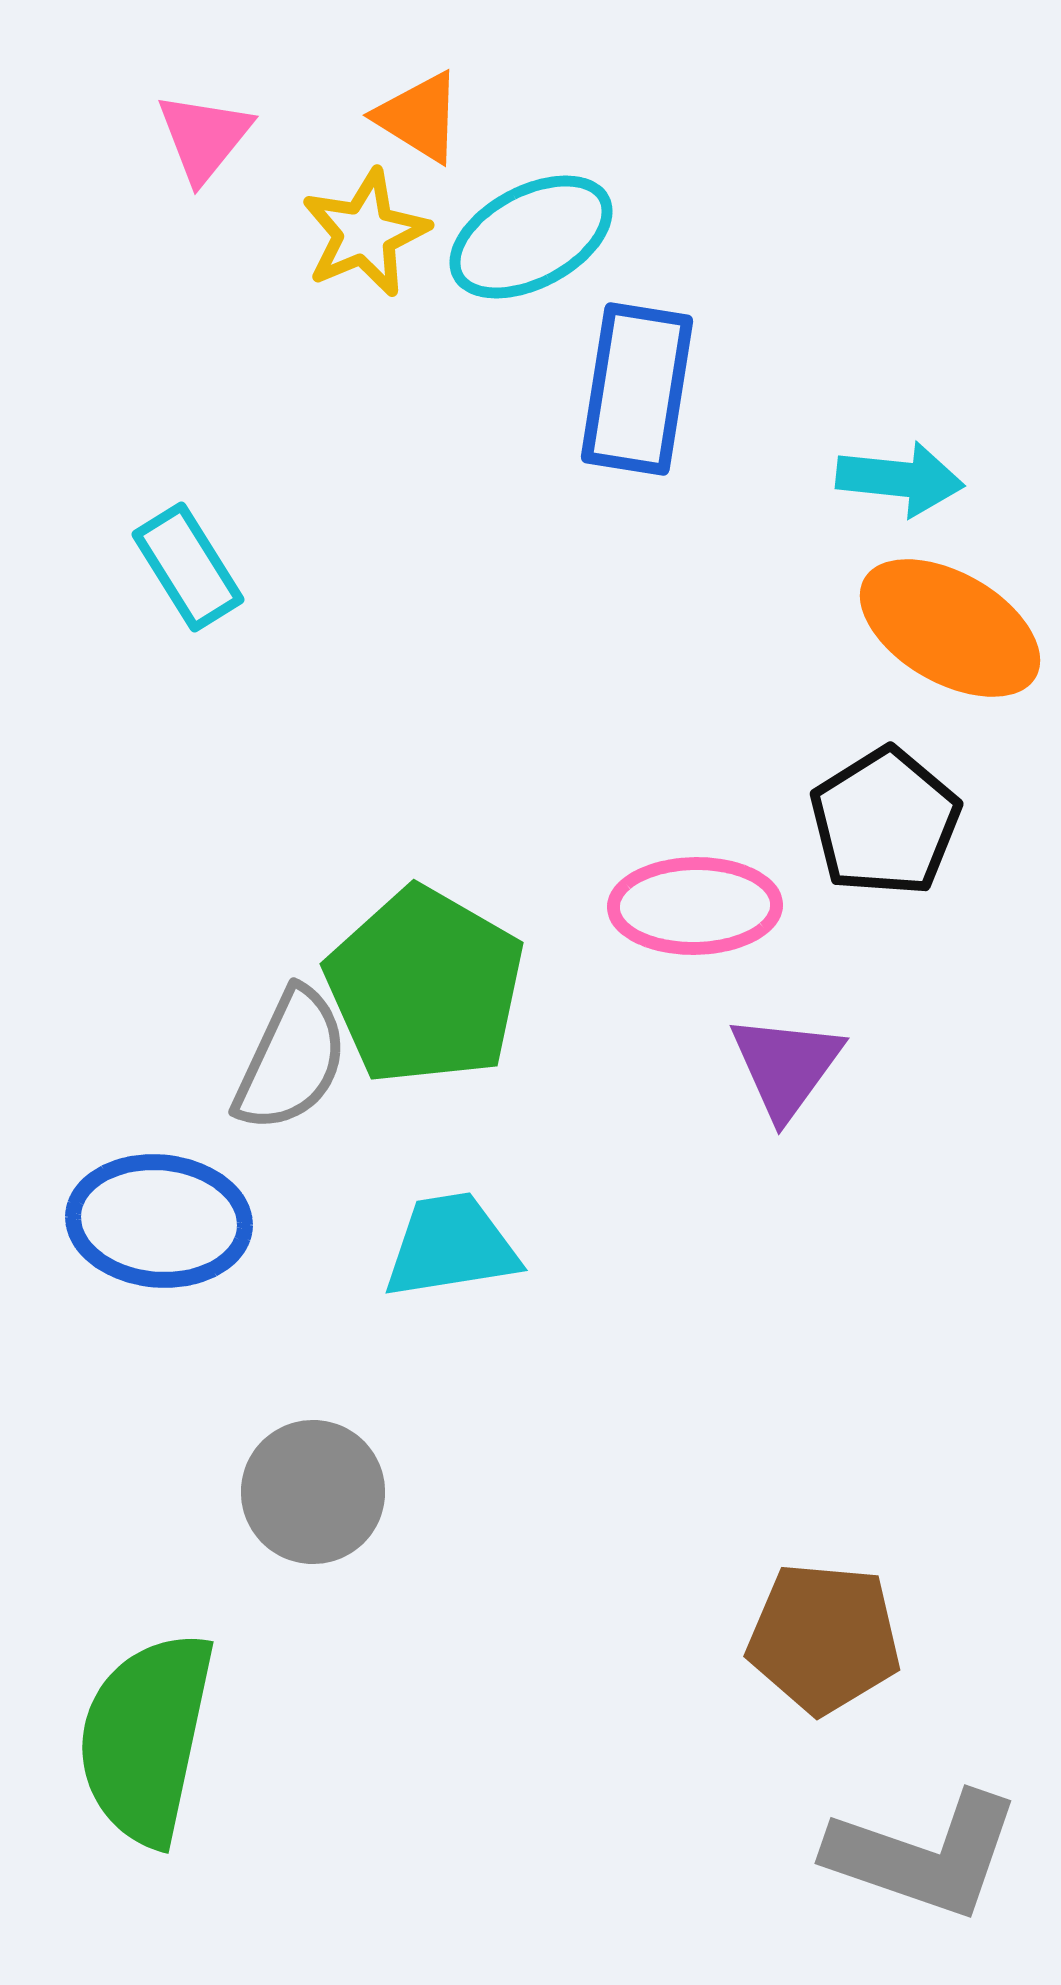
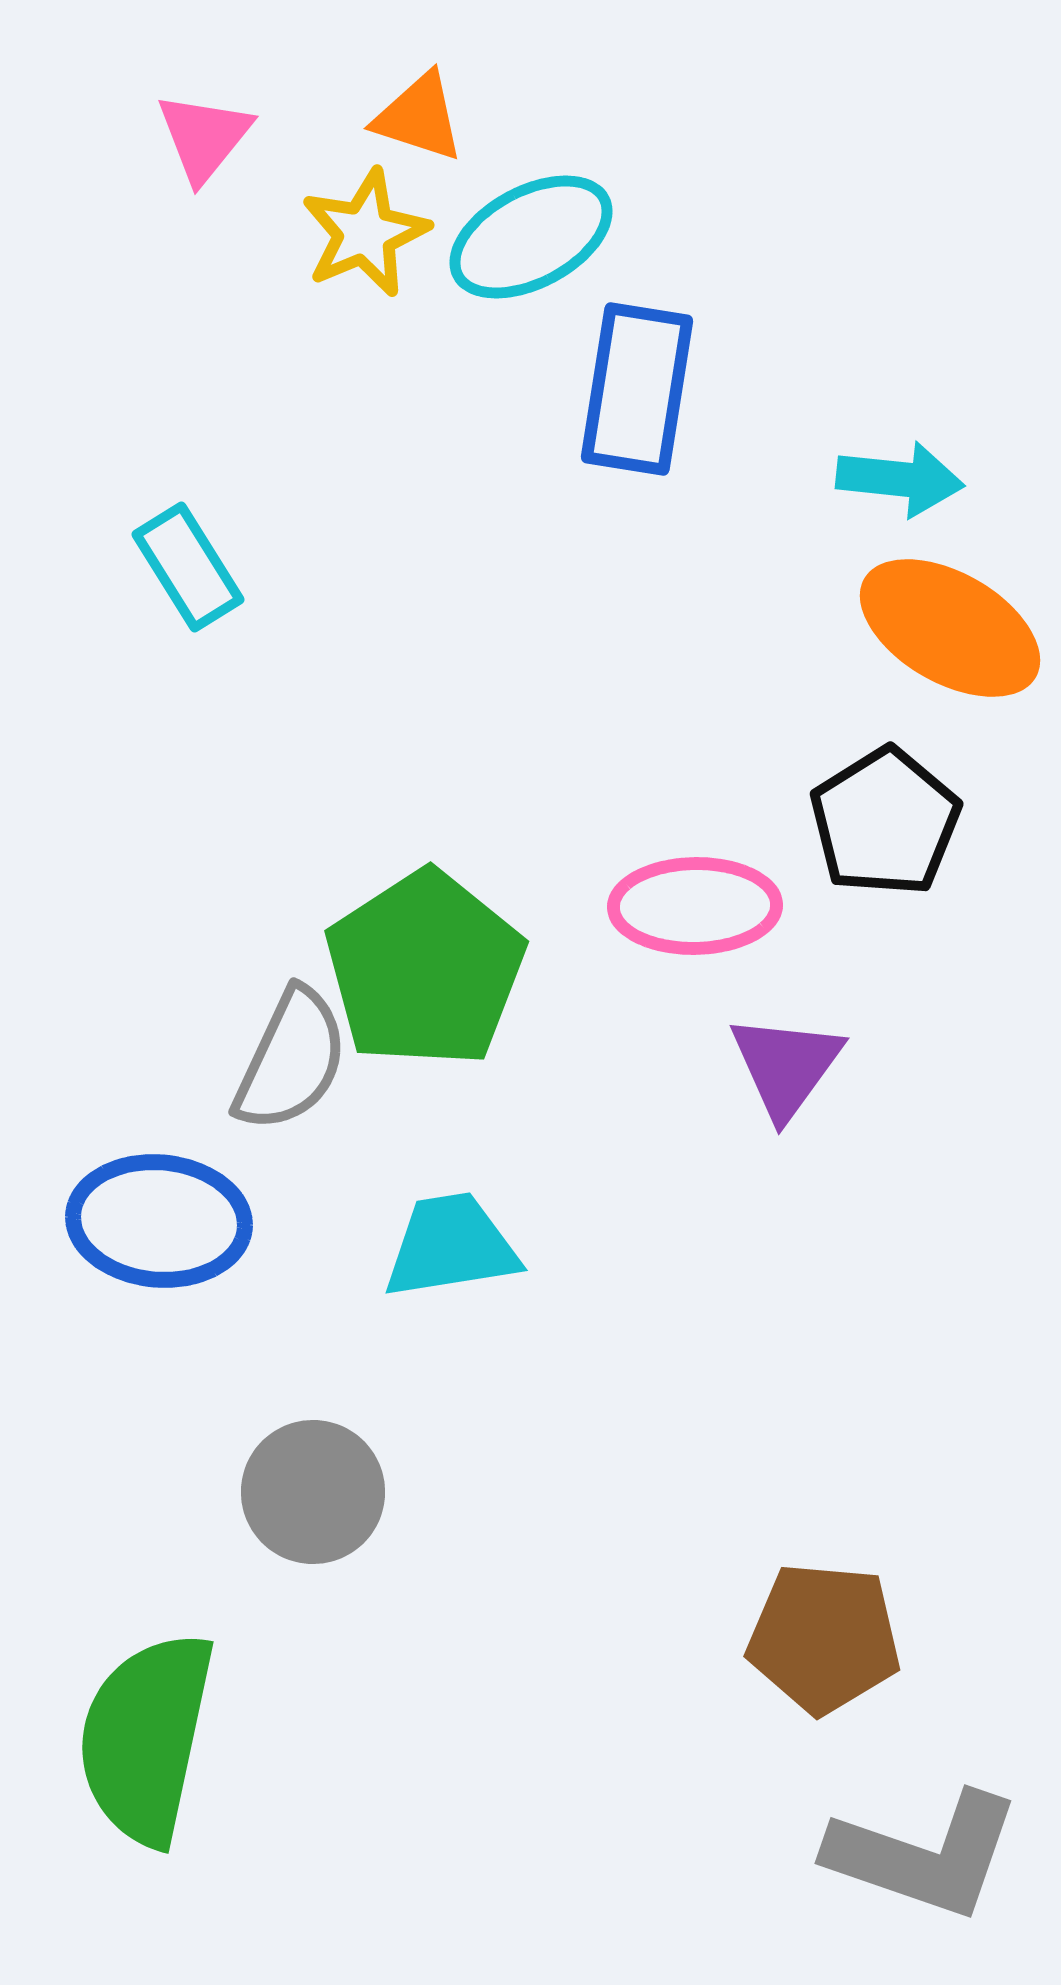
orange triangle: rotated 14 degrees counterclockwise
green pentagon: moved 17 px up; rotated 9 degrees clockwise
